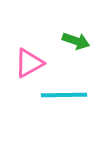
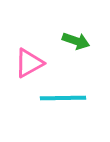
cyan line: moved 1 px left, 3 px down
